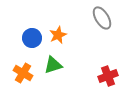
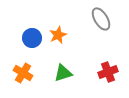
gray ellipse: moved 1 px left, 1 px down
green triangle: moved 10 px right, 8 px down
red cross: moved 4 px up
